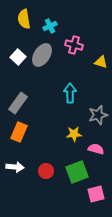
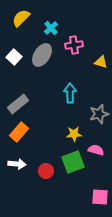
yellow semicircle: moved 3 px left, 1 px up; rotated 54 degrees clockwise
cyan cross: moved 1 px right, 2 px down; rotated 16 degrees counterclockwise
pink cross: rotated 24 degrees counterclockwise
white square: moved 4 px left
gray rectangle: moved 1 px down; rotated 15 degrees clockwise
gray star: moved 1 px right, 1 px up
orange rectangle: rotated 18 degrees clockwise
pink semicircle: moved 1 px down
white arrow: moved 2 px right, 3 px up
green square: moved 4 px left, 10 px up
pink square: moved 4 px right, 3 px down; rotated 18 degrees clockwise
